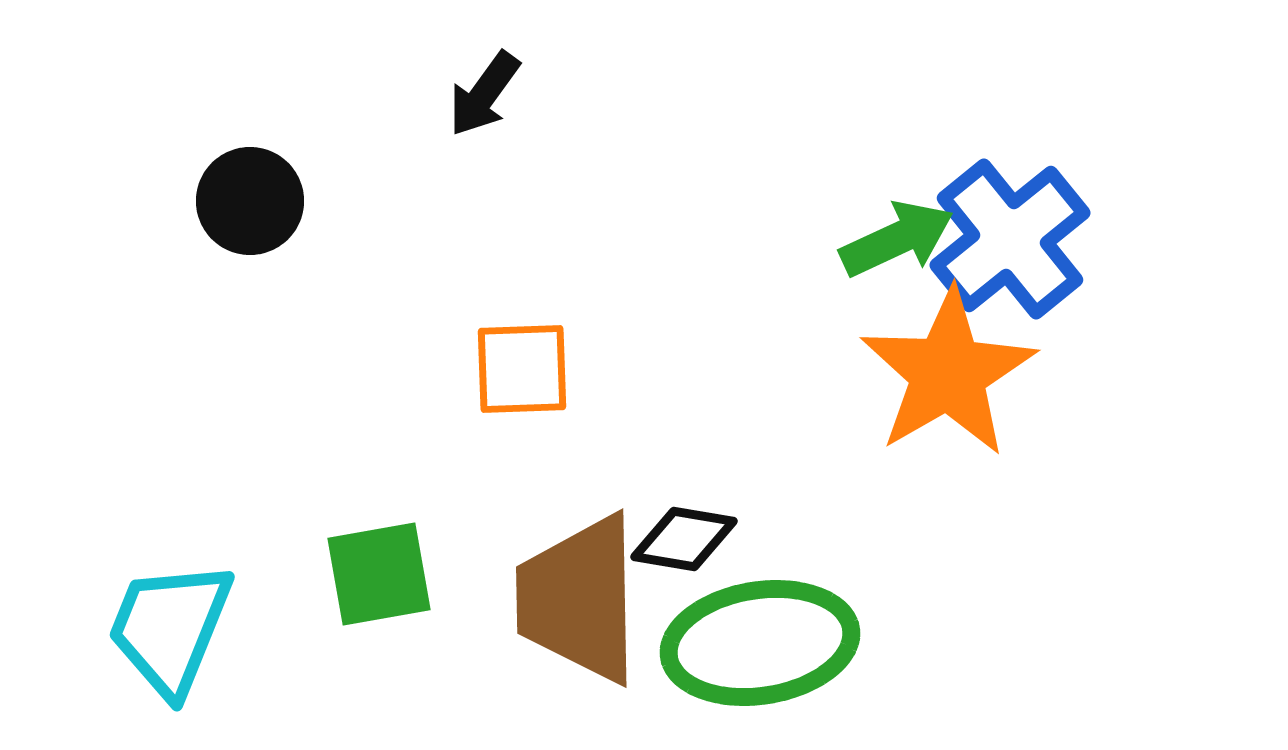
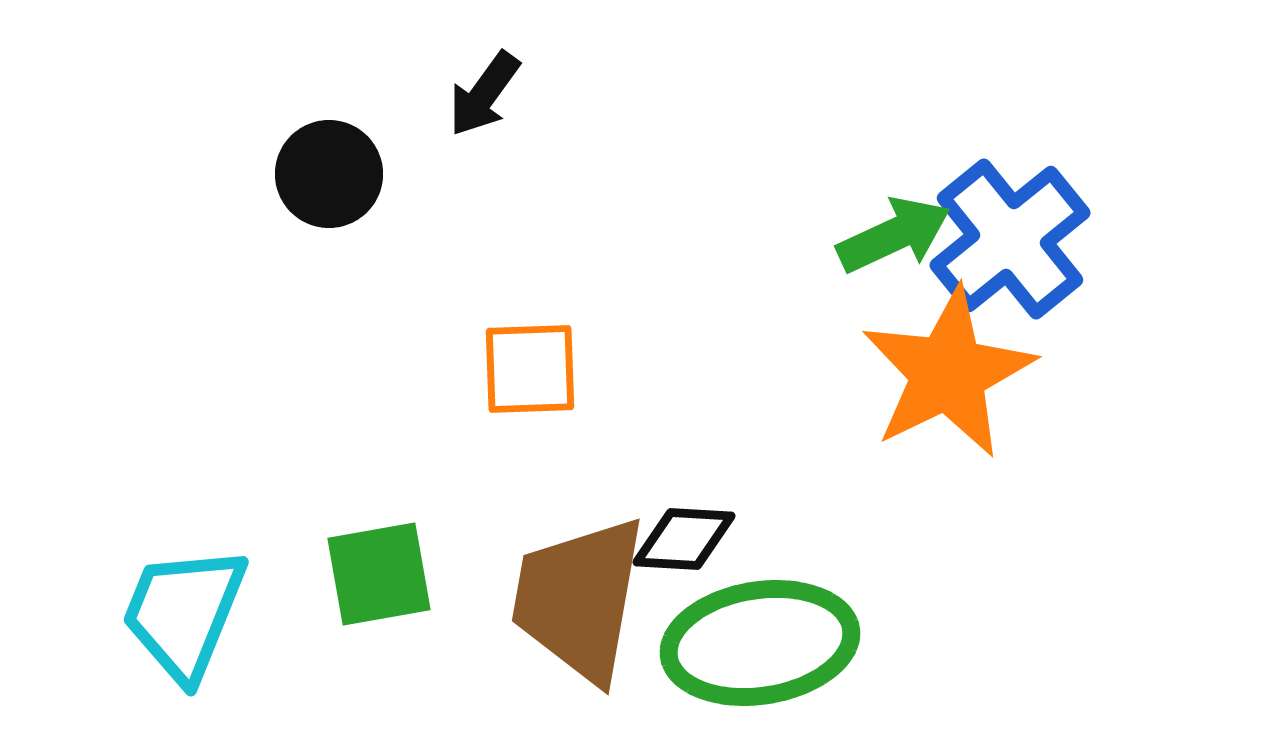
black circle: moved 79 px right, 27 px up
green arrow: moved 3 px left, 4 px up
orange square: moved 8 px right
orange star: rotated 4 degrees clockwise
black diamond: rotated 6 degrees counterclockwise
brown trapezoid: rotated 11 degrees clockwise
cyan trapezoid: moved 14 px right, 15 px up
